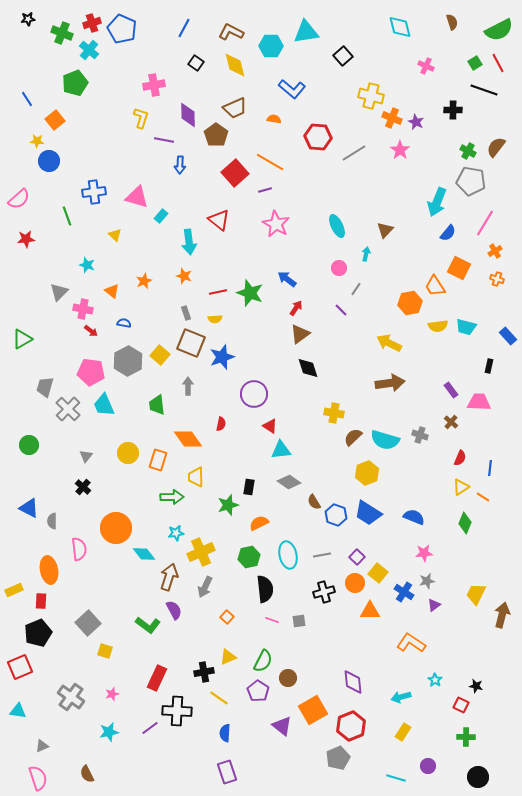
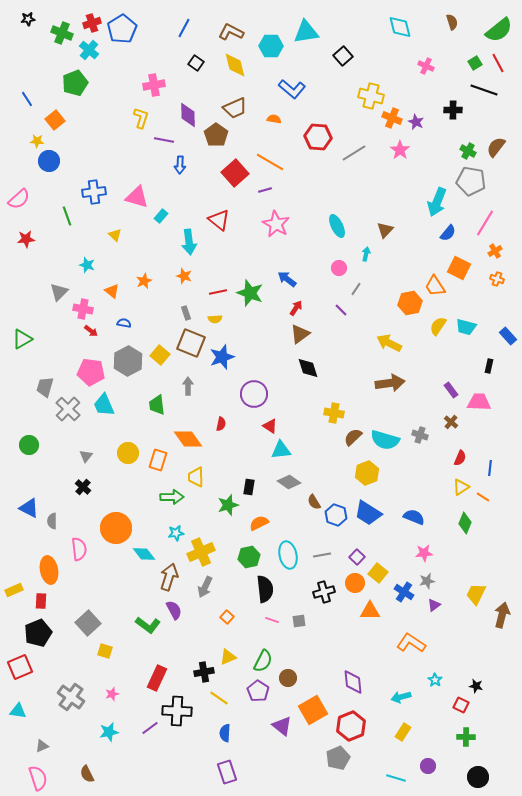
blue pentagon at (122, 29): rotated 16 degrees clockwise
green semicircle at (499, 30): rotated 12 degrees counterclockwise
yellow semicircle at (438, 326): rotated 132 degrees clockwise
